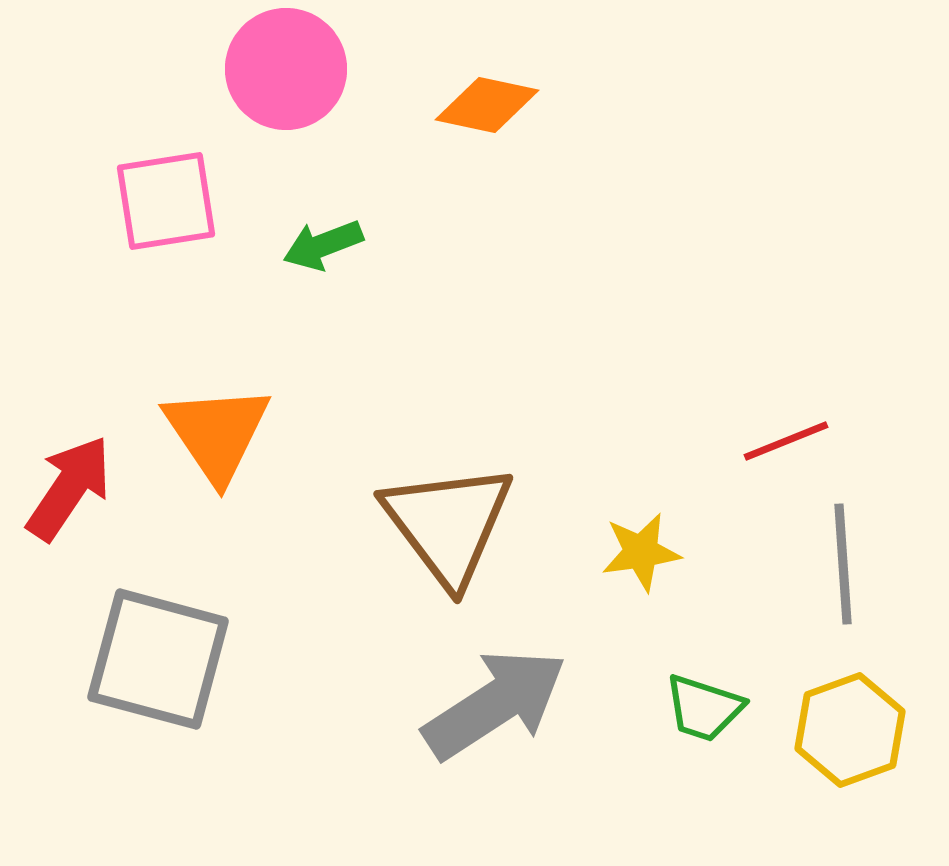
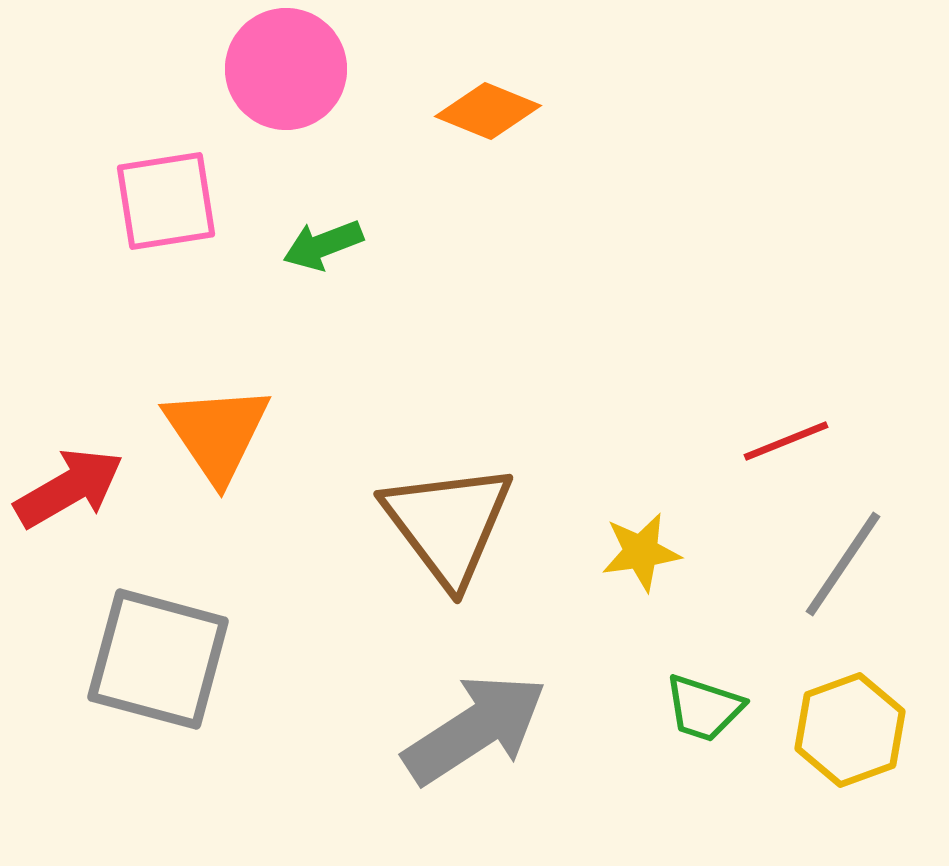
orange diamond: moved 1 px right, 6 px down; rotated 10 degrees clockwise
red arrow: rotated 26 degrees clockwise
gray line: rotated 38 degrees clockwise
gray arrow: moved 20 px left, 25 px down
